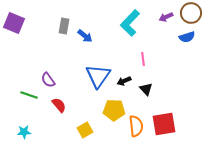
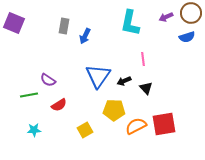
cyan L-shape: rotated 32 degrees counterclockwise
blue arrow: rotated 77 degrees clockwise
purple semicircle: rotated 21 degrees counterclockwise
black triangle: moved 1 px up
green line: rotated 30 degrees counterclockwise
red semicircle: rotated 98 degrees clockwise
orange semicircle: rotated 110 degrees counterclockwise
cyan star: moved 10 px right, 2 px up
